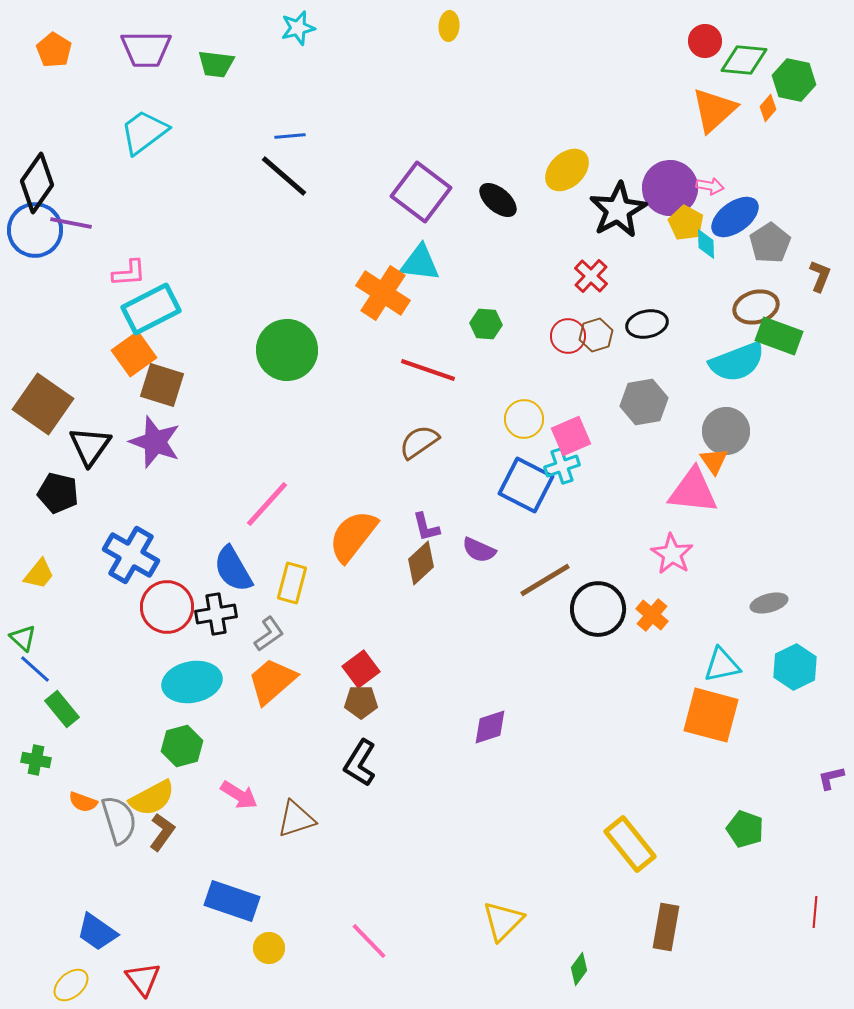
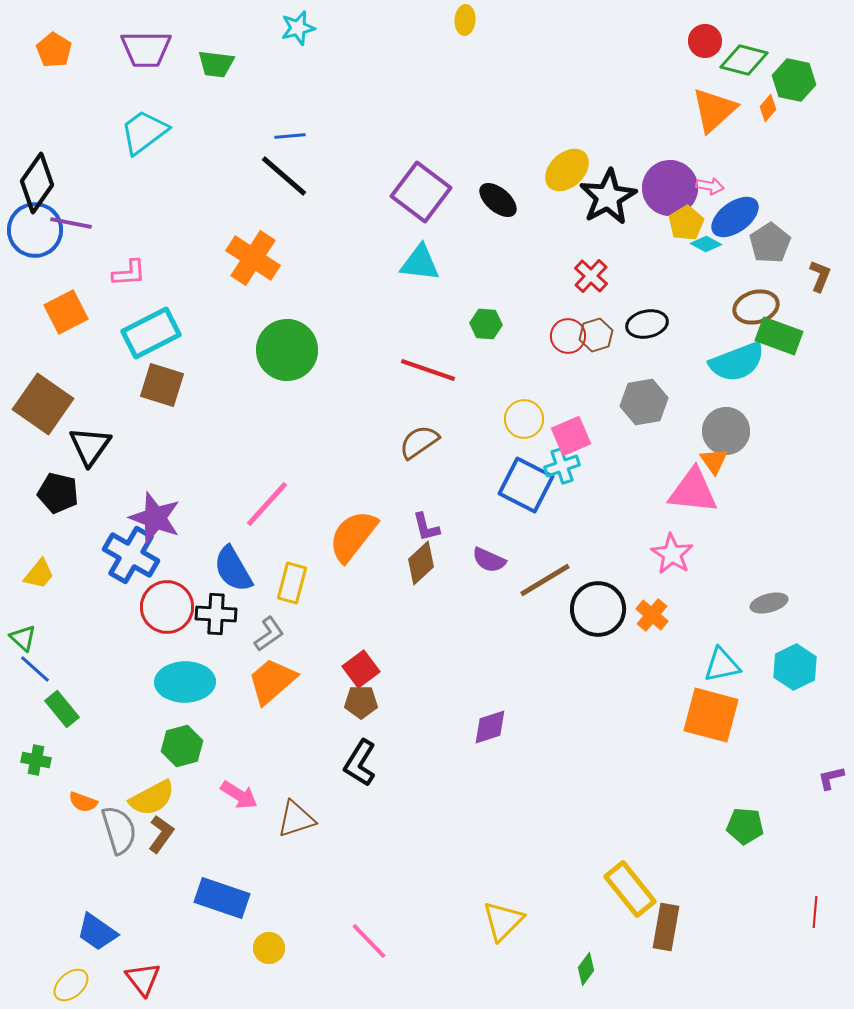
yellow ellipse at (449, 26): moved 16 px right, 6 px up
green diamond at (744, 60): rotated 9 degrees clockwise
black star at (618, 210): moved 10 px left, 13 px up
yellow pentagon at (686, 223): rotated 12 degrees clockwise
cyan diamond at (706, 244): rotated 60 degrees counterclockwise
orange cross at (383, 293): moved 130 px left, 35 px up
cyan rectangle at (151, 309): moved 24 px down
orange square at (134, 354): moved 68 px left, 42 px up; rotated 9 degrees clockwise
purple star at (155, 442): moved 76 px down
purple semicircle at (479, 550): moved 10 px right, 10 px down
black cross at (216, 614): rotated 12 degrees clockwise
cyan ellipse at (192, 682): moved 7 px left; rotated 10 degrees clockwise
gray semicircle at (119, 820): moved 10 px down
green pentagon at (745, 829): moved 3 px up; rotated 15 degrees counterclockwise
brown L-shape at (162, 832): moved 1 px left, 2 px down
yellow rectangle at (630, 844): moved 45 px down
blue rectangle at (232, 901): moved 10 px left, 3 px up
green diamond at (579, 969): moved 7 px right
